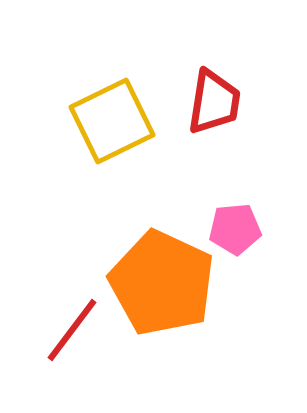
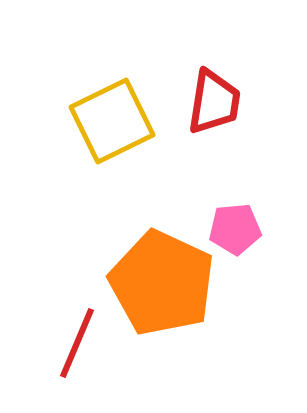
red line: moved 5 px right, 13 px down; rotated 14 degrees counterclockwise
